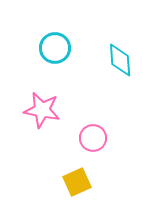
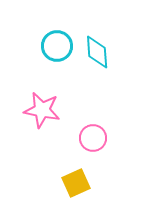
cyan circle: moved 2 px right, 2 px up
cyan diamond: moved 23 px left, 8 px up
yellow square: moved 1 px left, 1 px down
